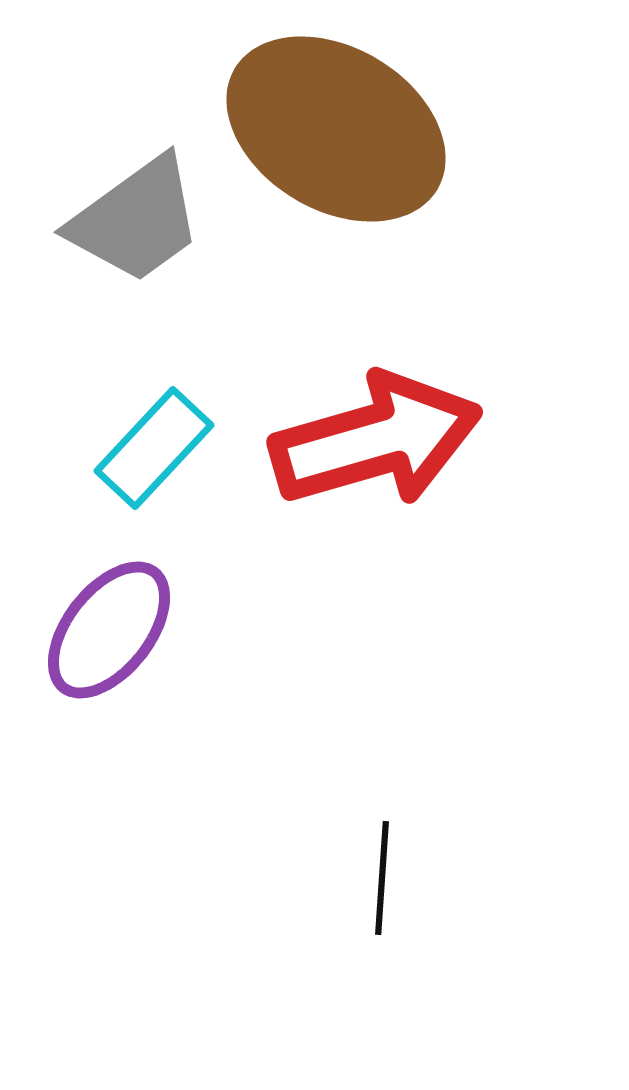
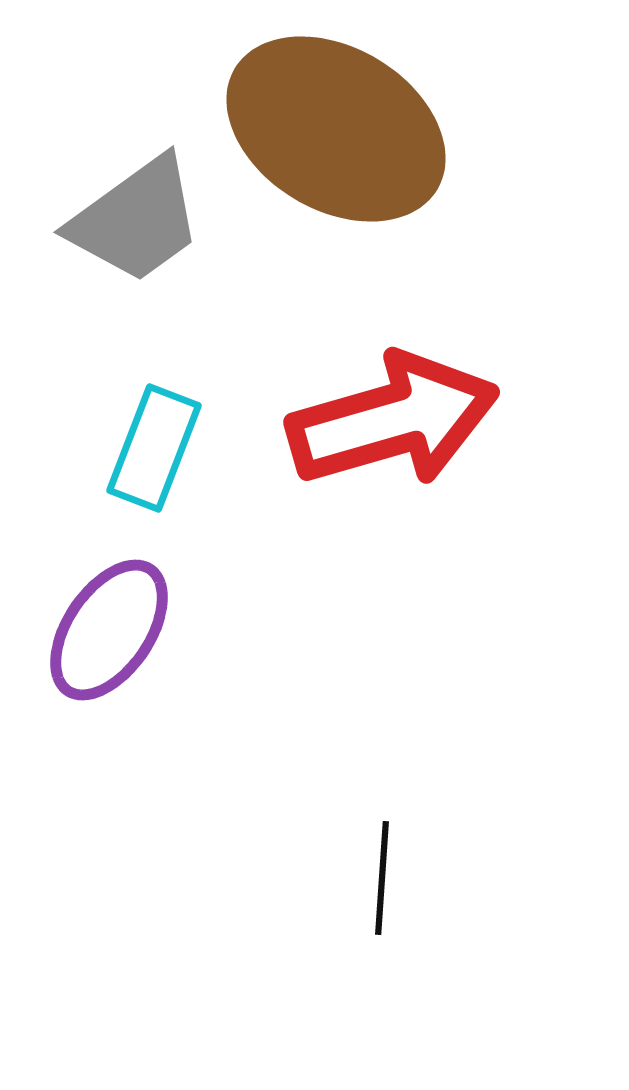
red arrow: moved 17 px right, 20 px up
cyan rectangle: rotated 22 degrees counterclockwise
purple ellipse: rotated 4 degrees counterclockwise
